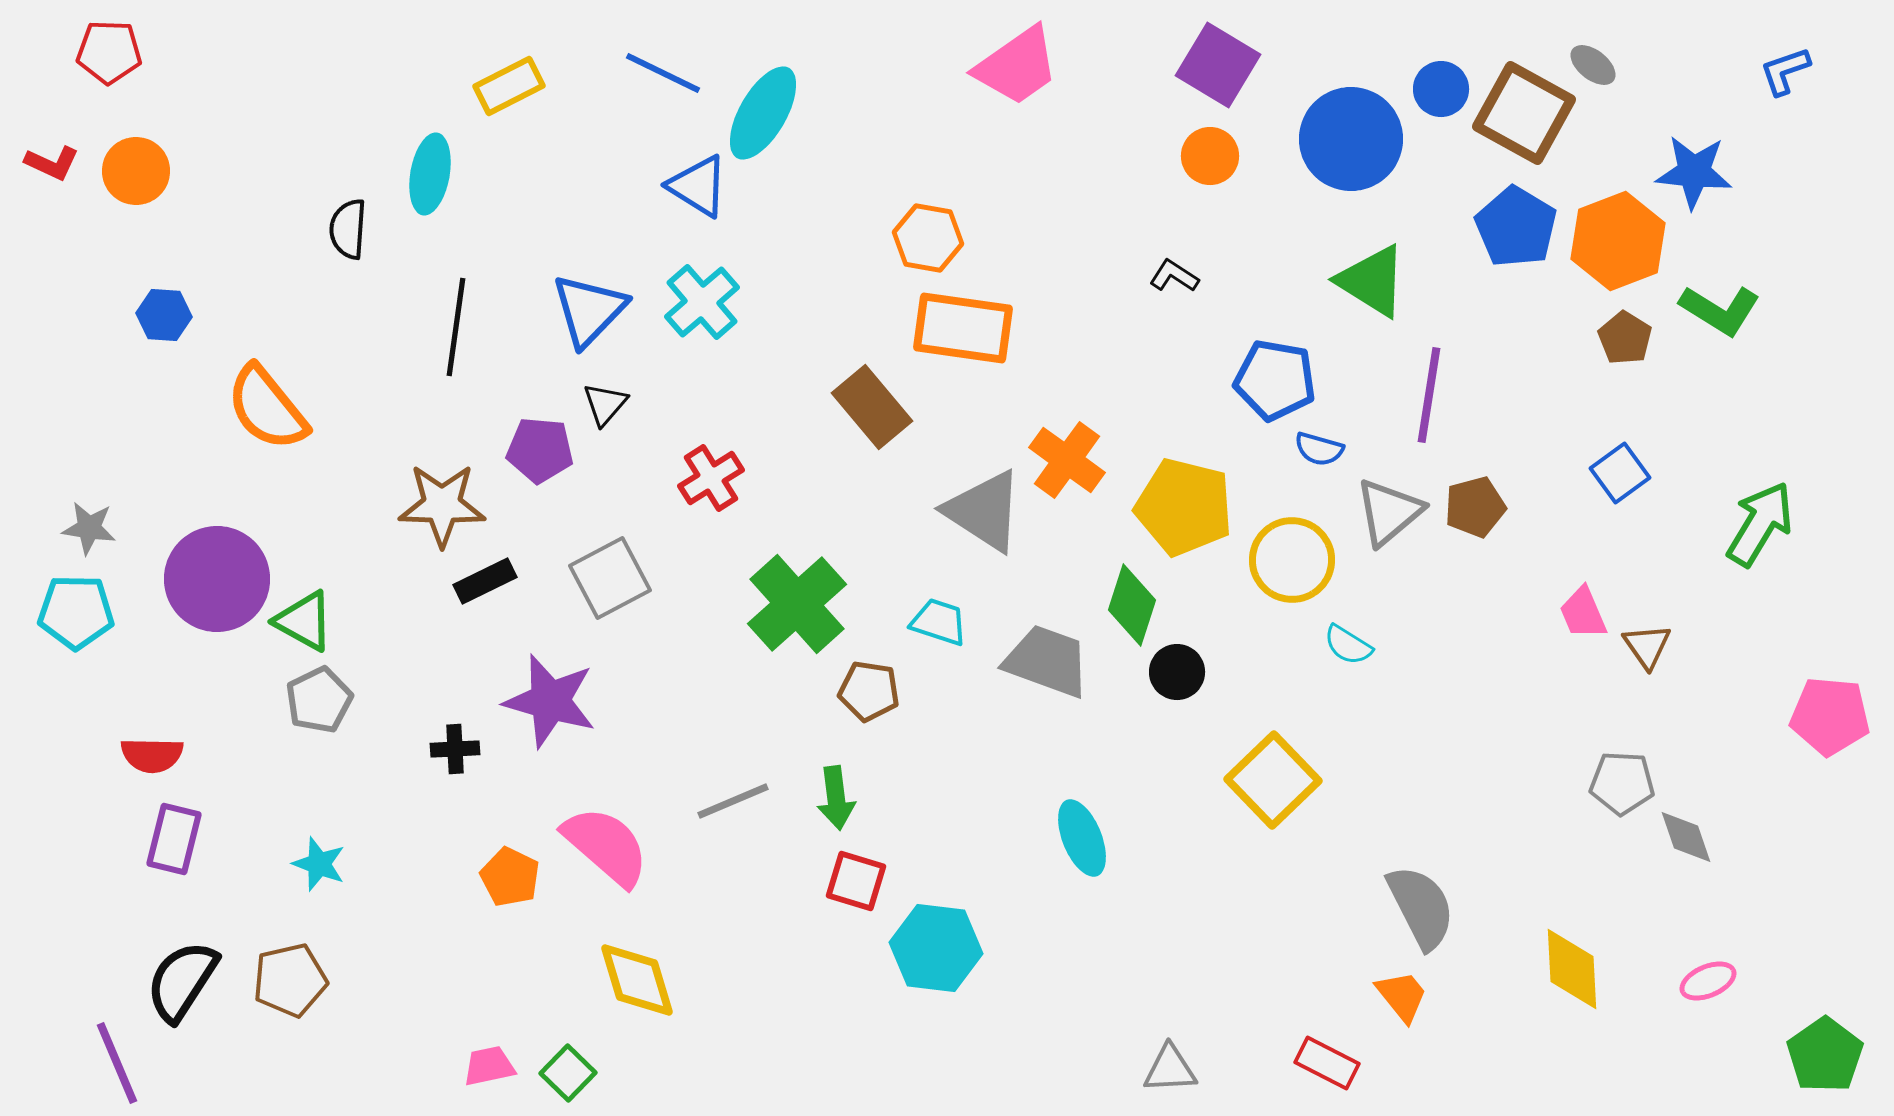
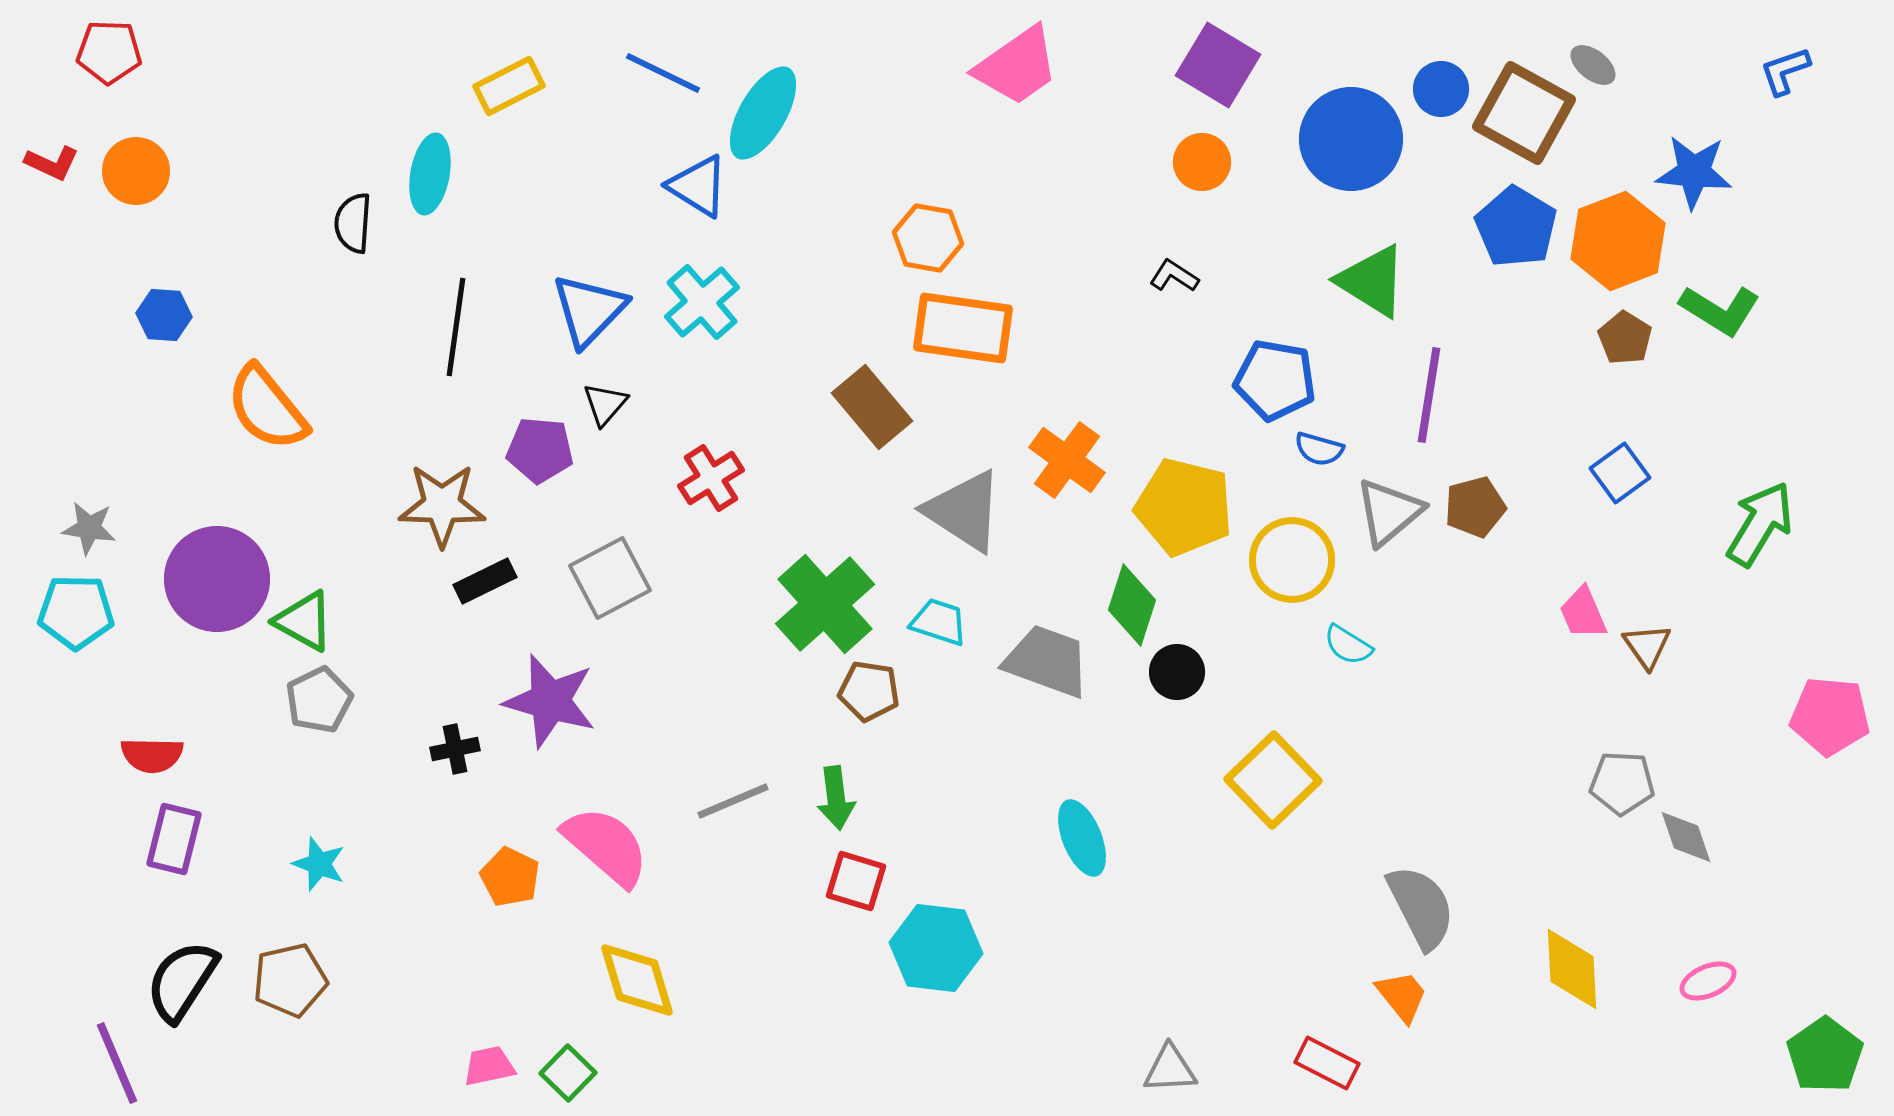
orange circle at (1210, 156): moved 8 px left, 6 px down
black semicircle at (348, 229): moved 5 px right, 6 px up
gray triangle at (984, 511): moved 20 px left
green cross at (797, 604): moved 28 px right
black cross at (455, 749): rotated 9 degrees counterclockwise
